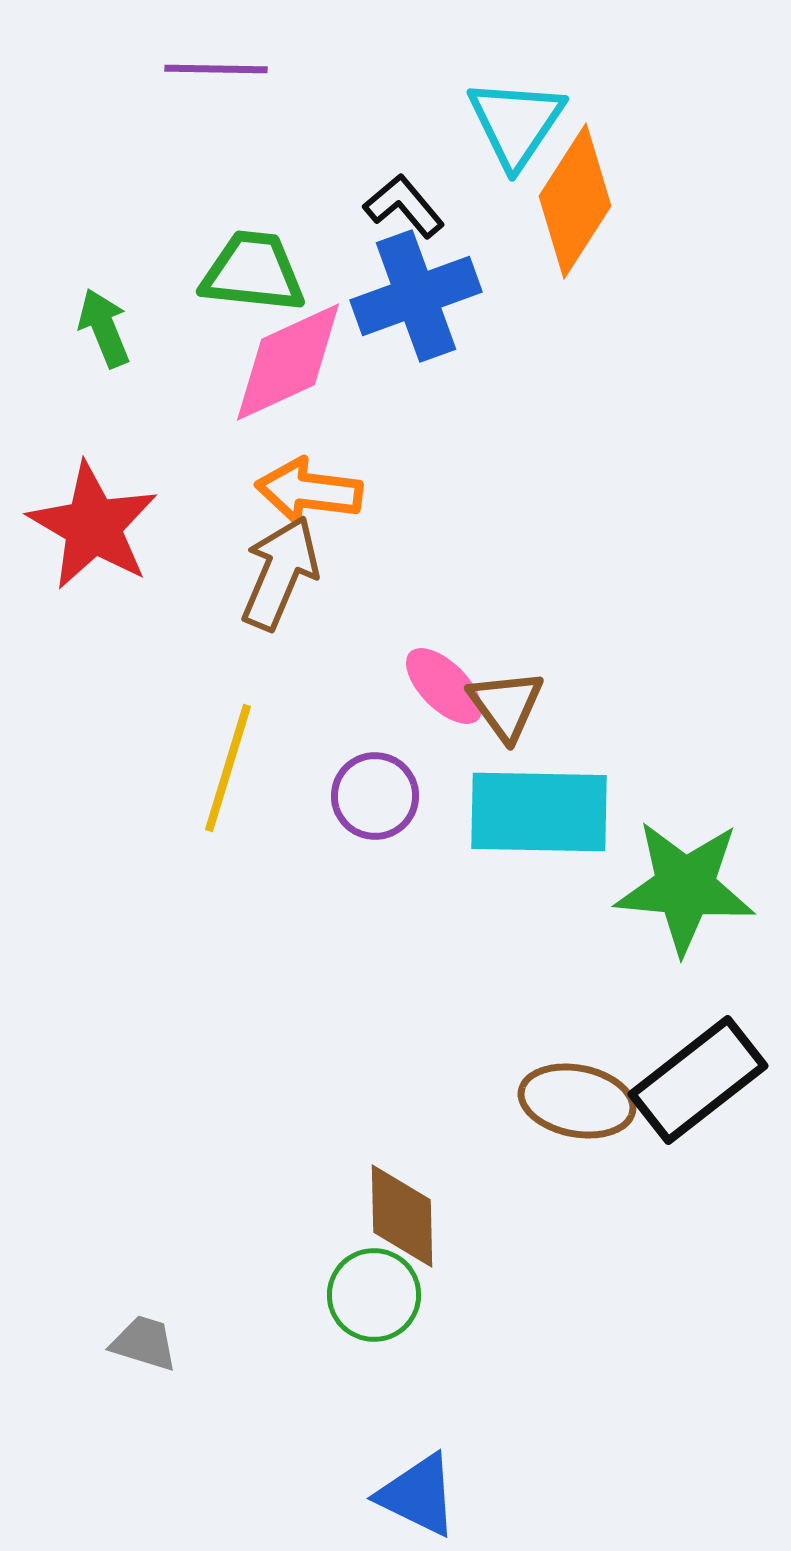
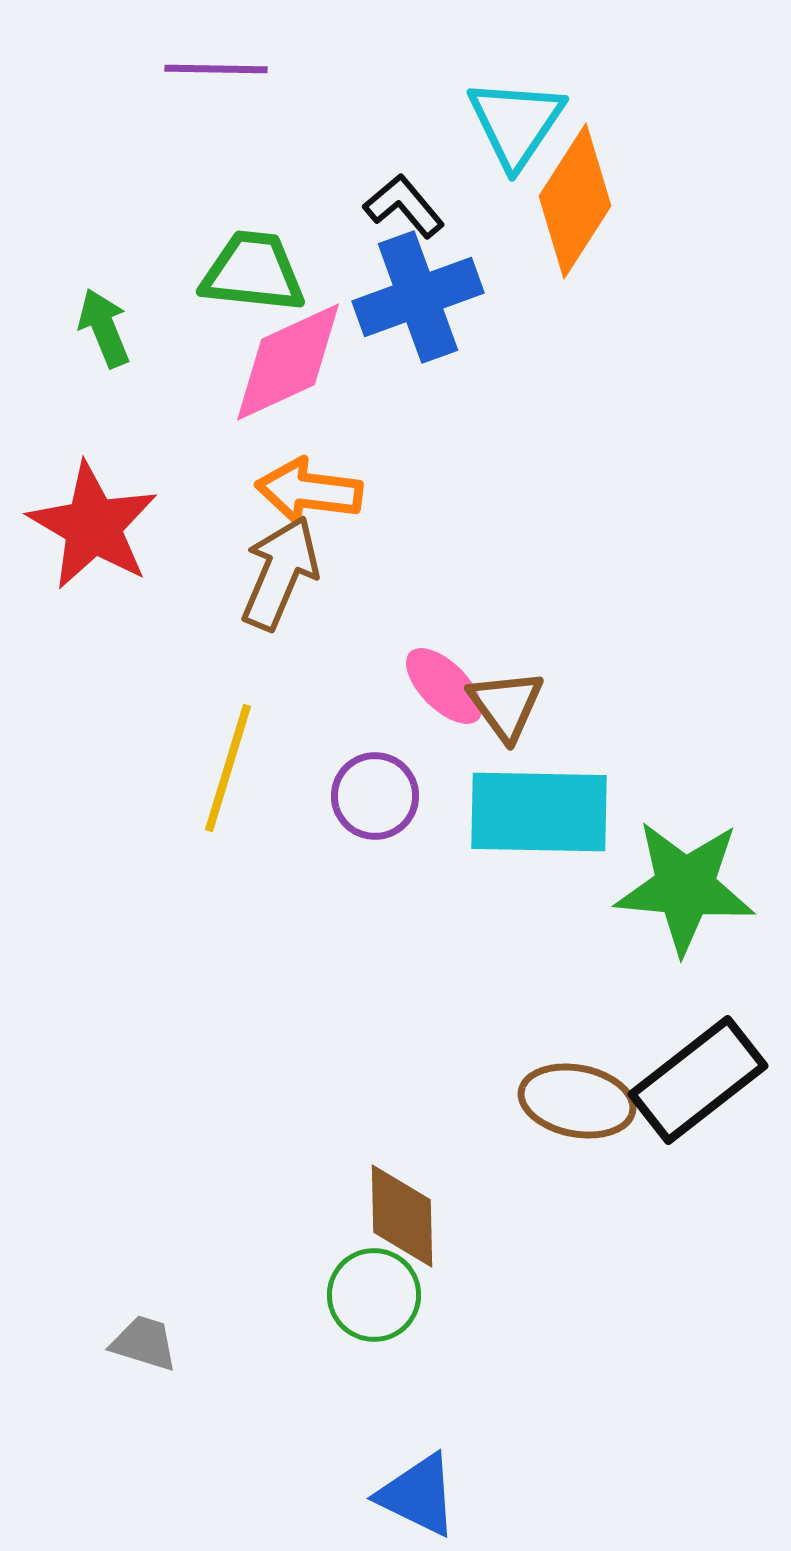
blue cross: moved 2 px right, 1 px down
